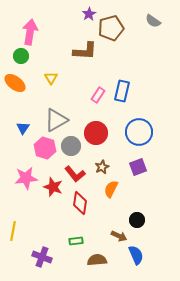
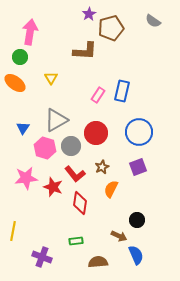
green circle: moved 1 px left, 1 px down
brown semicircle: moved 1 px right, 2 px down
